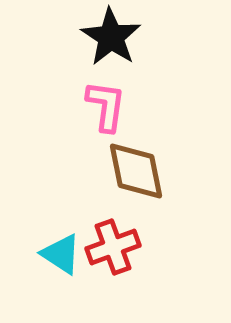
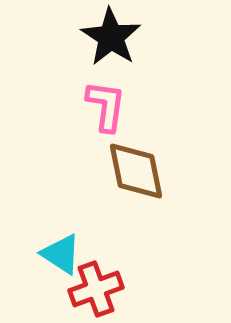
red cross: moved 17 px left, 42 px down
